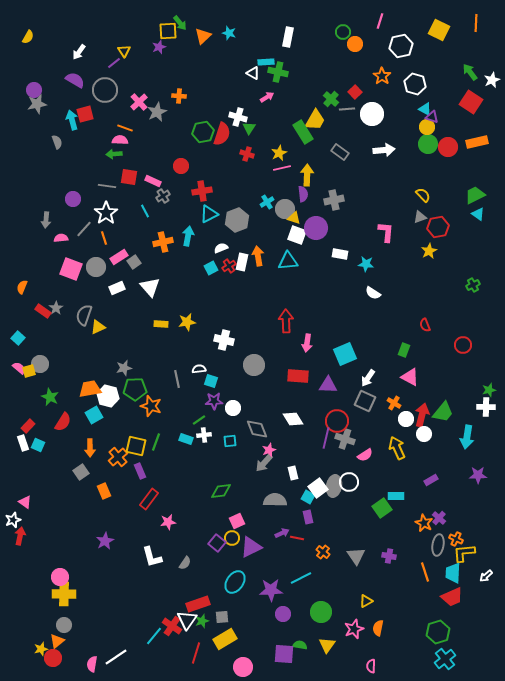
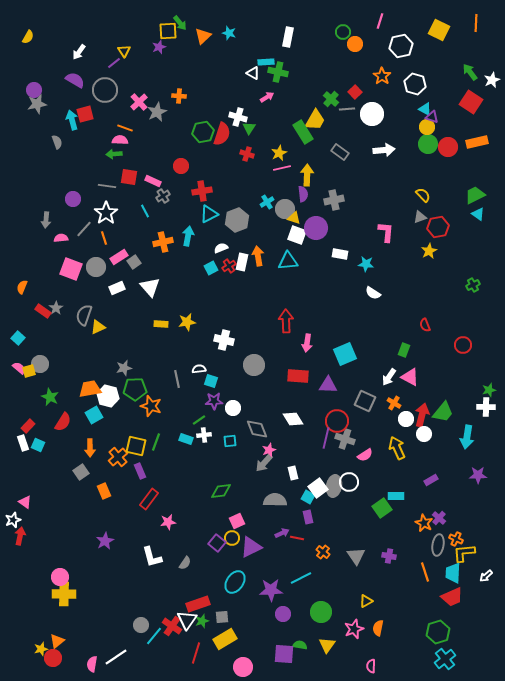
white arrow at (368, 378): moved 21 px right, 1 px up
gray circle at (64, 625): moved 77 px right
